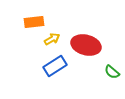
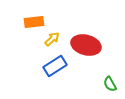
yellow arrow: rotated 14 degrees counterclockwise
green semicircle: moved 2 px left, 12 px down; rotated 21 degrees clockwise
